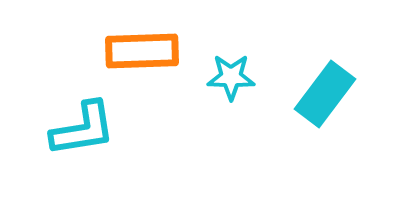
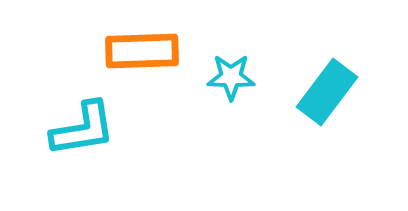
cyan rectangle: moved 2 px right, 2 px up
